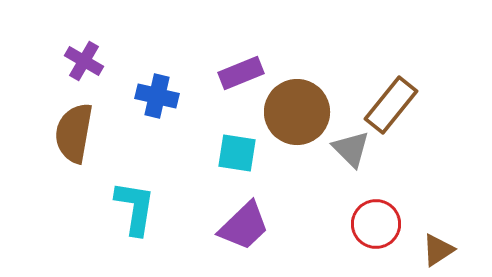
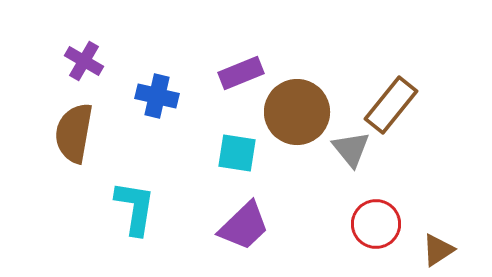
gray triangle: rotated 6 degrees clockwise
